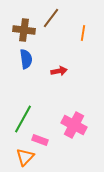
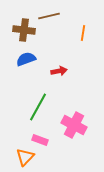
brown line: moved 2 px left, 2 px up; rotated 40 degrees clockwise
blue semicircle: rotated 102 degrees counterclockwise
green line: moved 15 px right, 12 px up
